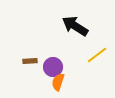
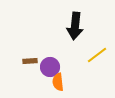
black arrow: rotated 116 degrees counterclockwise
purple circle: moved 3 px left
orange semicircle: rotated 24 degrees counterclockwise
